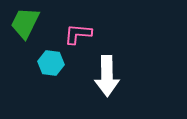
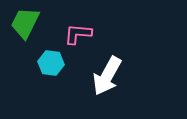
white arrow: rotated 30 degrees clockwise
